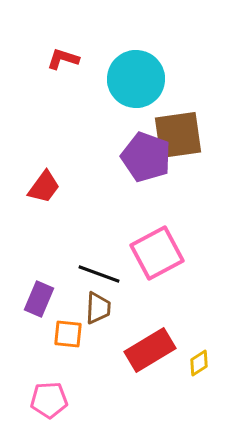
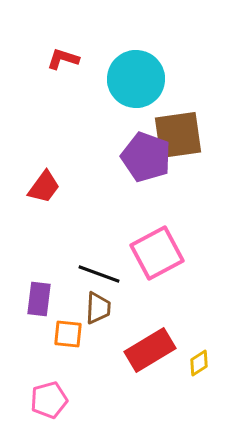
purple rectangle: rotated 16 degrees counterclockwise
pink pentagon: rotated 12 degrees counterclockwise
